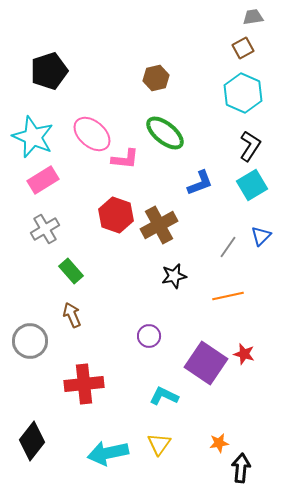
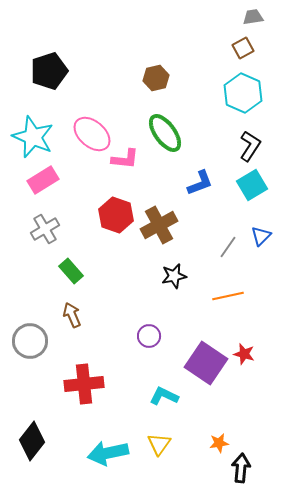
green ellipse: rotated 15 degrees clockwise
